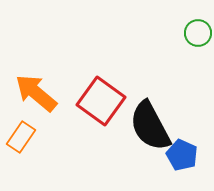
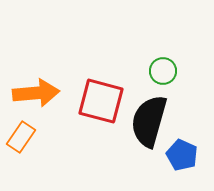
green circle: moved 35 px left, 38 px down
orange arrow: rotated 135 degrees clockwise
red square: rotated 21 degrees counterclockwise
black semicircle: moved 1 px left, 5 px up; rotated 44 degrees clockwise
